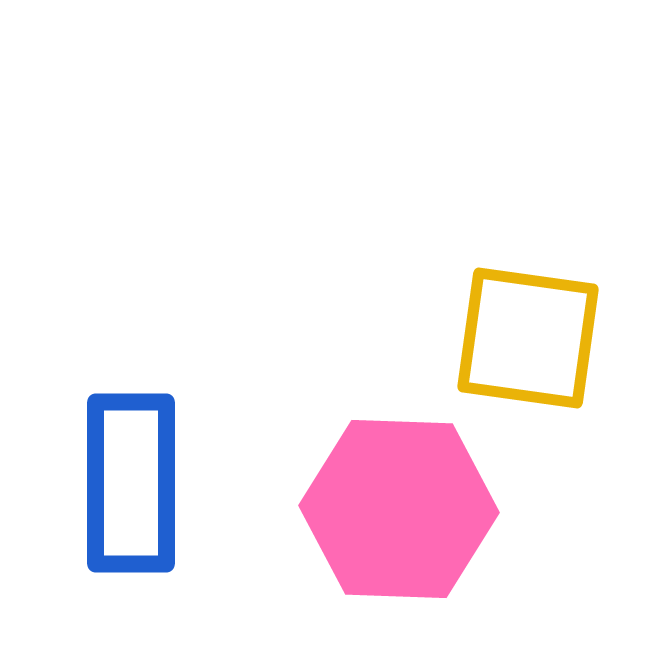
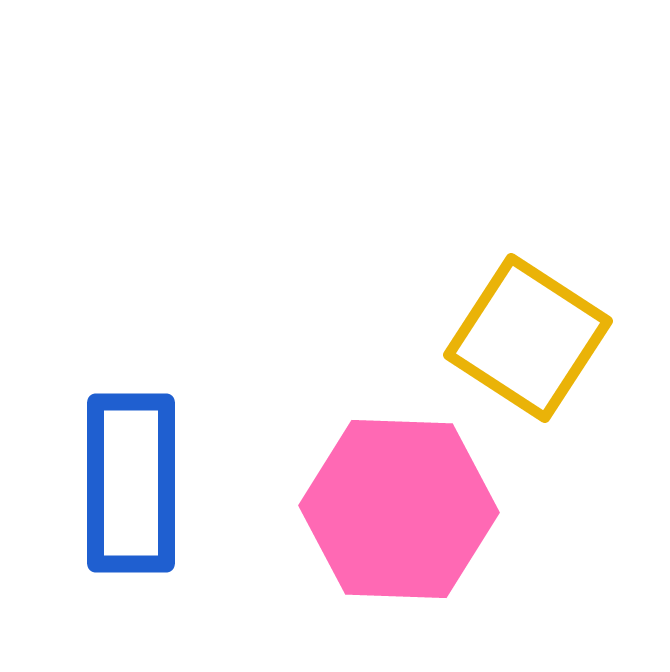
yellow square: rotated 25 degrees clockwise
